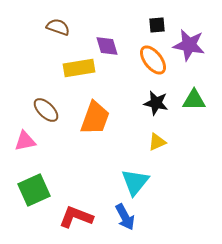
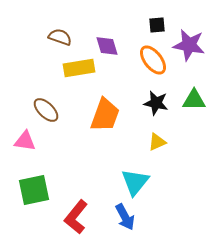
brown semicircle: moved 2 px right, 10 px down
orange trapezoid: moved 10 px right, 3 px up
pink triangle: rotated 20 degrees clockwise
green square: rotated 12 degrees clockwise
red L-shape: rotated 72 degrees counterclockwise
